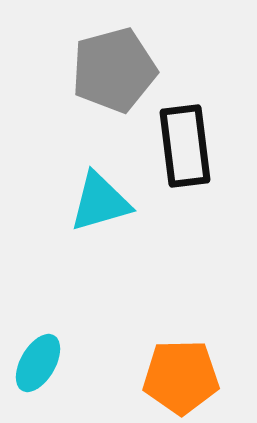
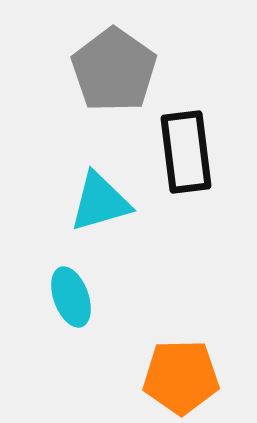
gray pentagon: rotated 22 degrees counterclockwise
black rectangle: moved 1 px right, 6 px down
cyan ellipse: moved 33 px right, 66 px up; rotated 50 degrees counterclockwise
